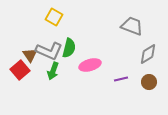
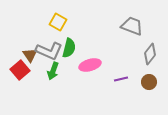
yellow square: moved 4 px right, 5 px down
gray diamond: moved 2 px right; rotated 20 degrees counterclockwise
